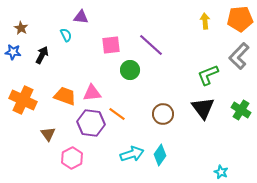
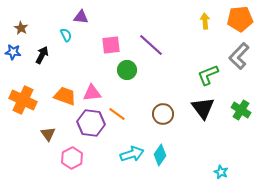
green circle: moved 3 px left
